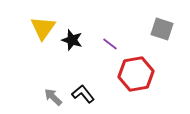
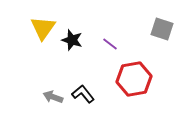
red hexagon: moved 2 px left, 5 px down
gray arrow: rotated 24 degrees counterclockwise
